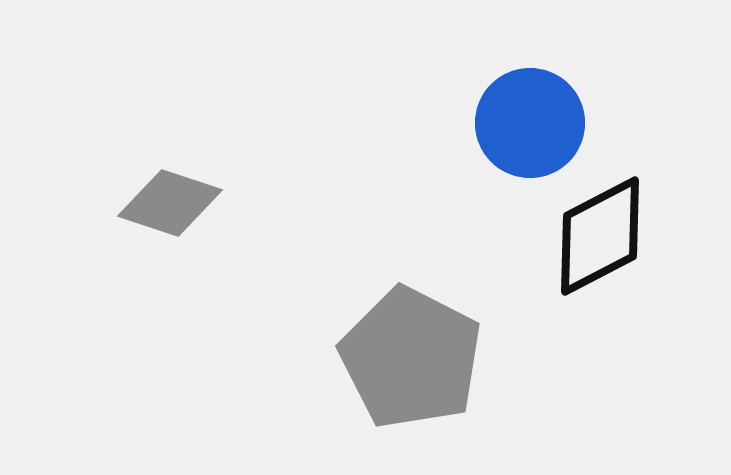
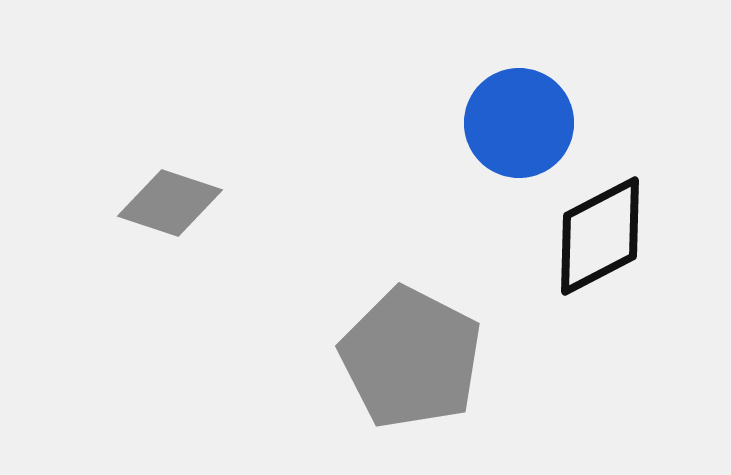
blue circle: moved 11 px left
